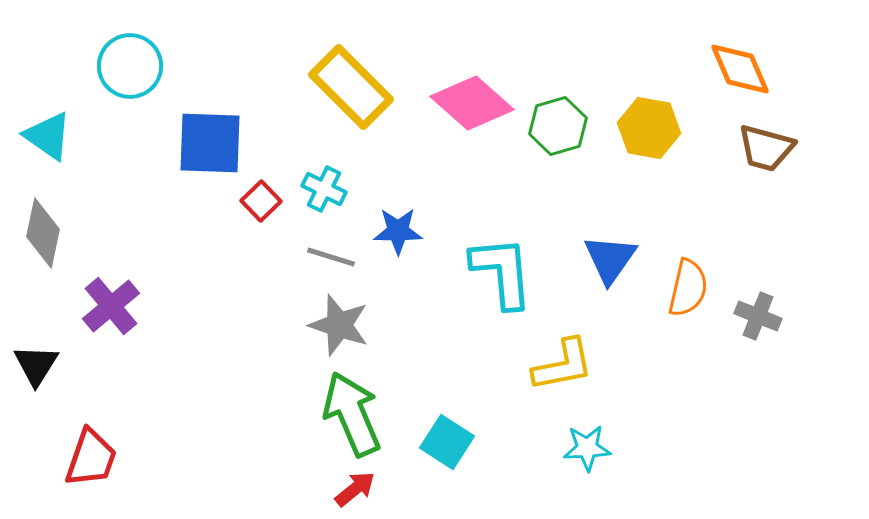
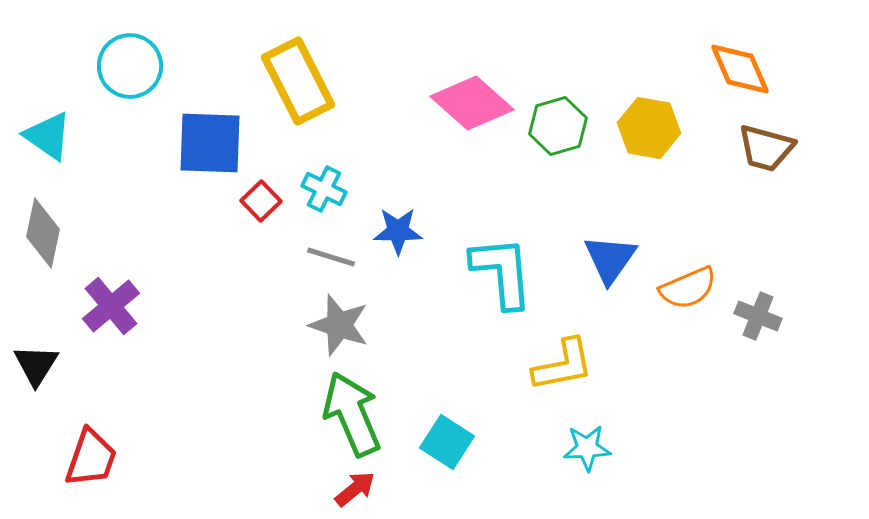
yellow rectangle: moved 53 px left, 6 px up; rotated 18 degrees clockwise
orange semicircle: rotated 54 degrees clockwise
